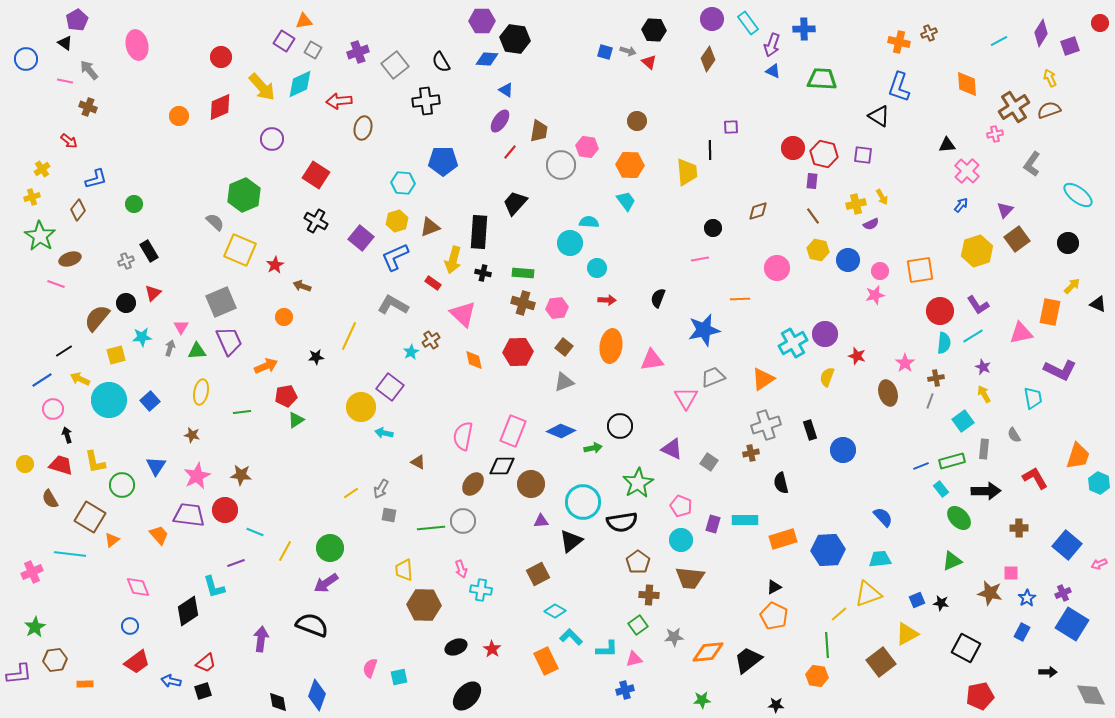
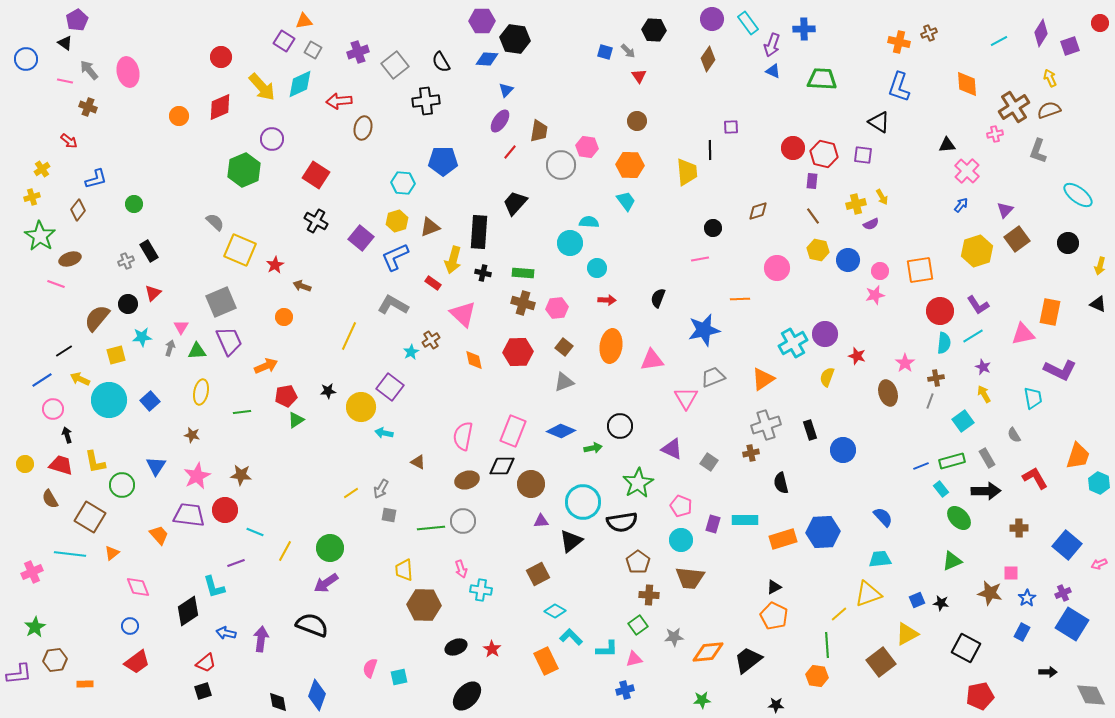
pink ellipse at (137, 45): moved 9 px left, 27 px down
gray arrow at (628, 51): rotated 28 degrees clockwise
red triangle at (649, 62): moved 10 px left, 14 px down; rotated 14 degrees clockwise
blue triangle at (506, 90): rotated 42 degrees clockwise
black triangle at (879, 116): moved 6 px down
gray L-shape at (1032, 164): moved 6 px right, 13 px up; rotated 15 degrees counterclockwise
green hexagon at (244, 195): moved 25 px up
yellow arrow at (1072, 286): moved 28 px right, 20 px up; rotated 150 degrees clockwise
black circle at (126, 303): moved 2 px right, 1 px down
pink triangle at (1021, 333): moved 2 px right, 1 px down
black star at (316, 357): moved 12 px right, 34 px down
gray rectangle at (984, 449): moved 3 px right, 9 px down; rotated 36 degrees counterclockwise
brown ellipse at (473, 484): moved 6 px left, 4 px up; rotated 35 degrees clockwise
orange triangle at (112, 540): moved 13 px down
blue hexagon at (828, 550): moved 5 px left, 18 px up
blue arrow at (171, 681): moved 55 px right, 48 px up
